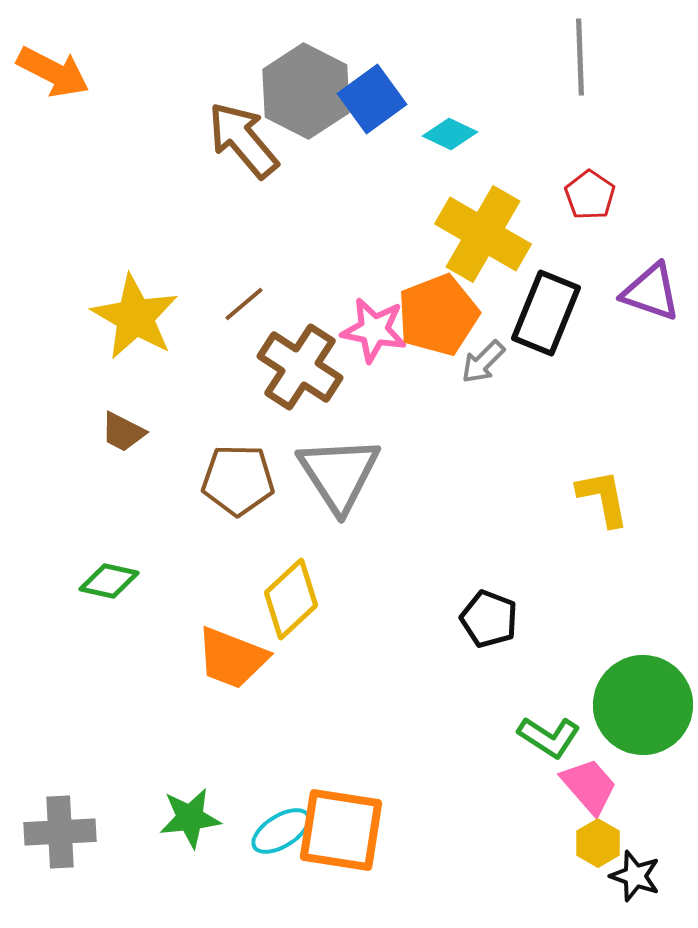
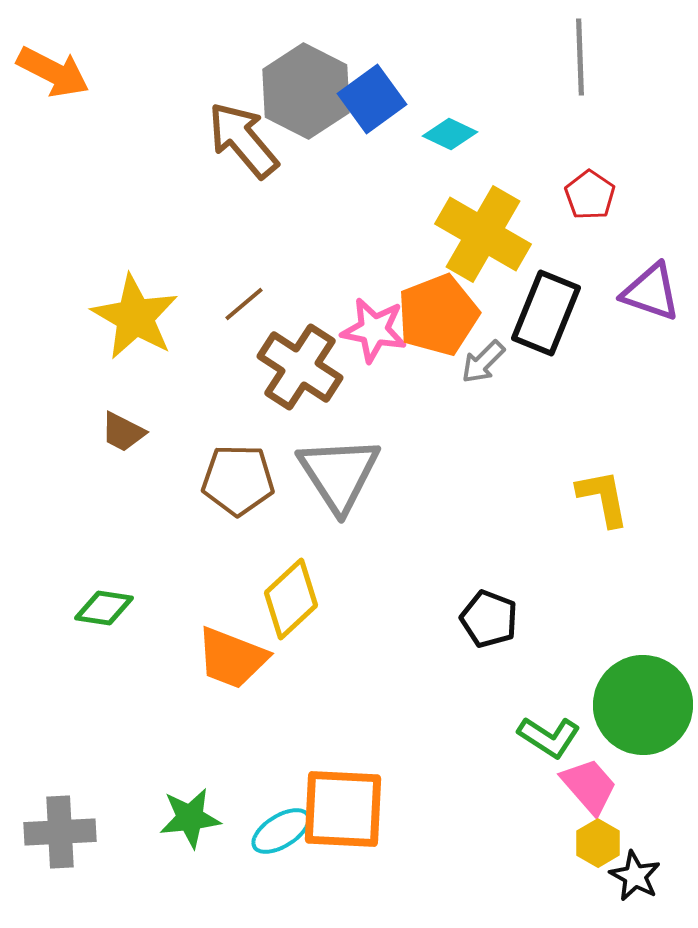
green diamond: moved 5 px left, 27 px down; rotated 4 degrees counterclockwise
orange square: moved 2 px right, 21 px up; rotated 6 degrees counterclockwise
black star: rotated 9 degrees clockwise
